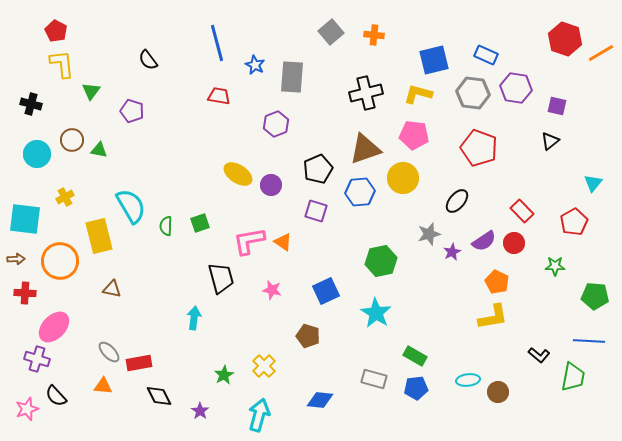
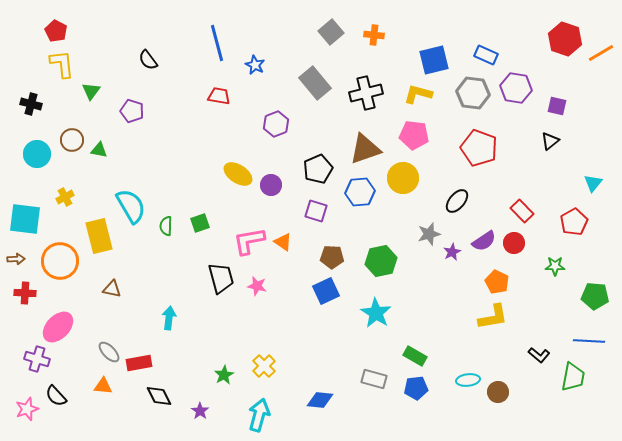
gray rectangle at (292, 77): moved 23 px right, 6 px down; rotated 44 degrees counterclockwise
pink star at (272, 290): moved 15 px left, 4 px up
cyan arrow at (194, 318): moved 25 px left
pink ellipse at (54, 327): moved 4 px right
brown pentagon at (308, 336): moved 24 px right, 79 px up; rotated 15 degrees counterclockwise
